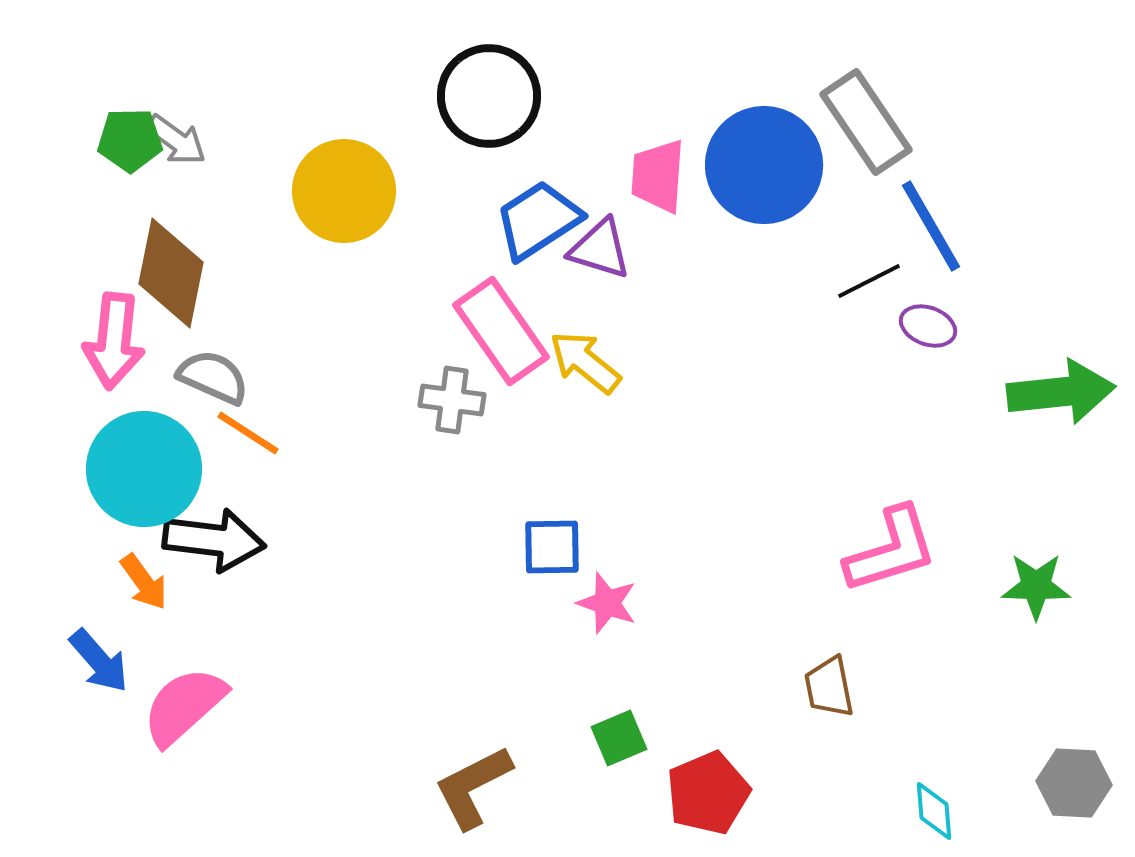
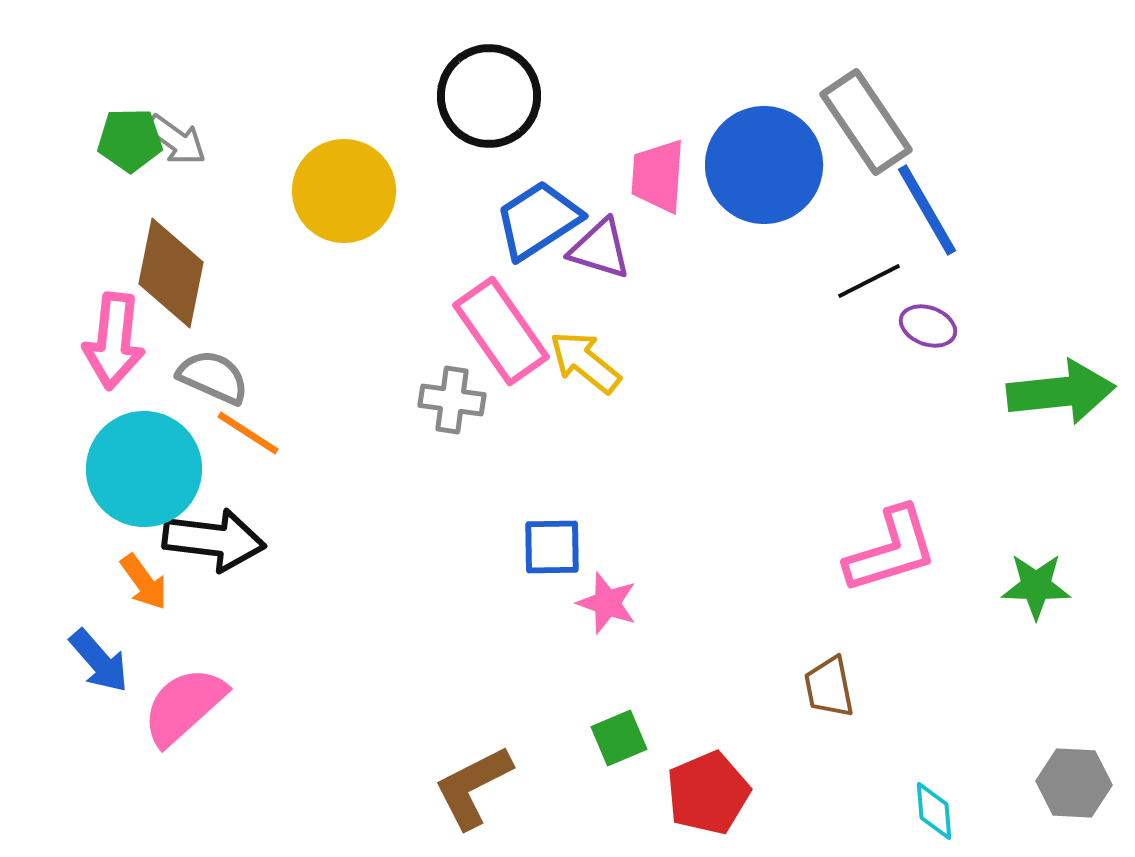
blue line: moved 4 px left, 16 px up
